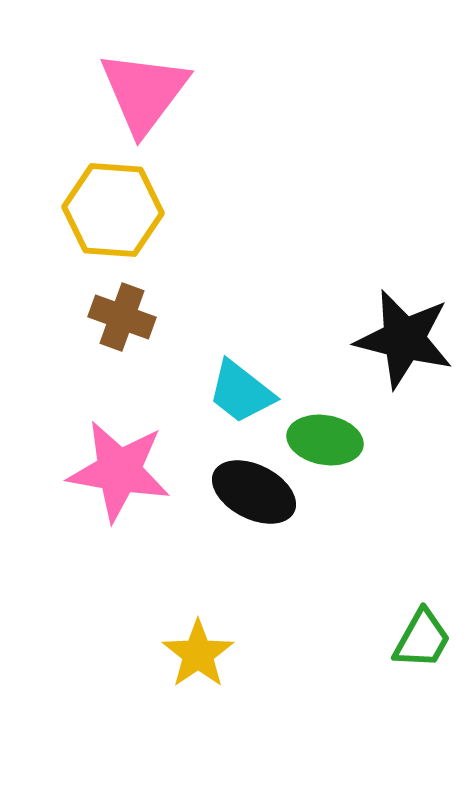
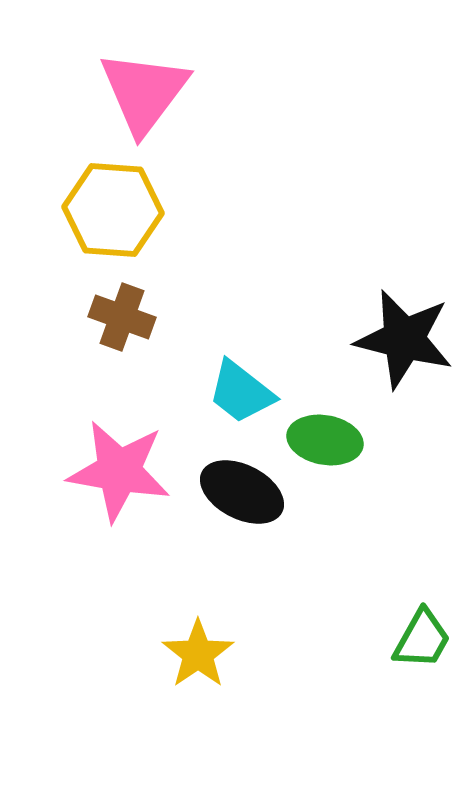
black ellipse: moved 12 px left
